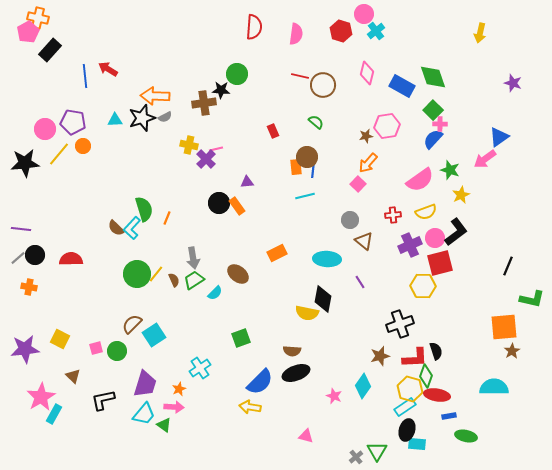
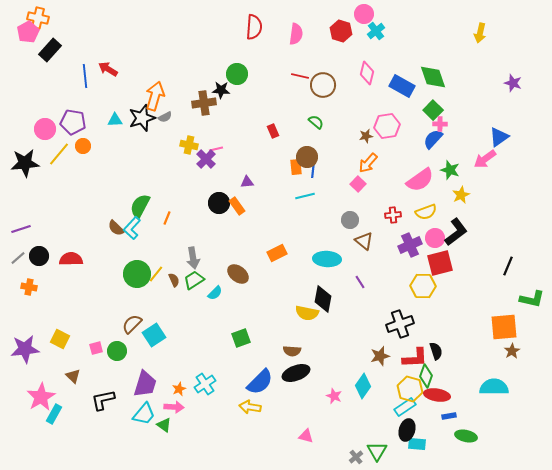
orange arrow at (155, 96): rotated 104 degrees clockwise
green semicircle at (144, 209): moved 4 px left, 3 px up; rotated 135 degrees counterclockwise
purple line at (21, 229): rotated 24 degrees counterclockwise
black circle at (35, 255): moved 4 px right, 1 px down
cyan cross at (200, 368): moved 5 px right, 16 px down
